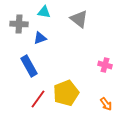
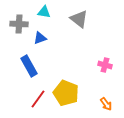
yellow pentagon: rotated 30 degrees counterclockwise
